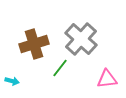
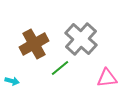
brown cross: rotated 12 degrees counterclockwise
green line: rotated 12 degrees clockwise
pink triangle: moved 1 px up
